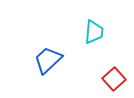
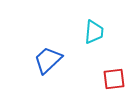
red square: rotated 35 degrees clockwise
